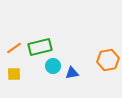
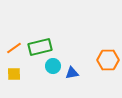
orange hexagon: rotated 10 degrees clockwise
